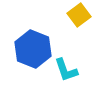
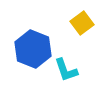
yellow square: moved 3 px right, 8 px down
